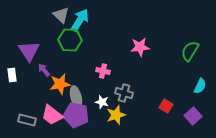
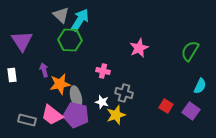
pink star: moved 1 px left, 1 px down; rotated 18 degrees counterclockwise
purple triangle: moved 7 px left, 10 px up
purple arrow: rotated 24 degrees clockwise
purple square: moved 2 px left, 5 px up; rotated 12 degrees counterclockwise
